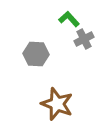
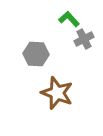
brown star: moved 11 px up
